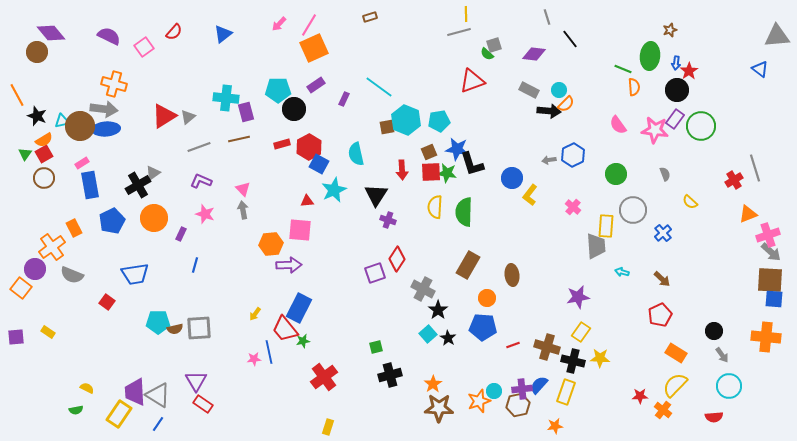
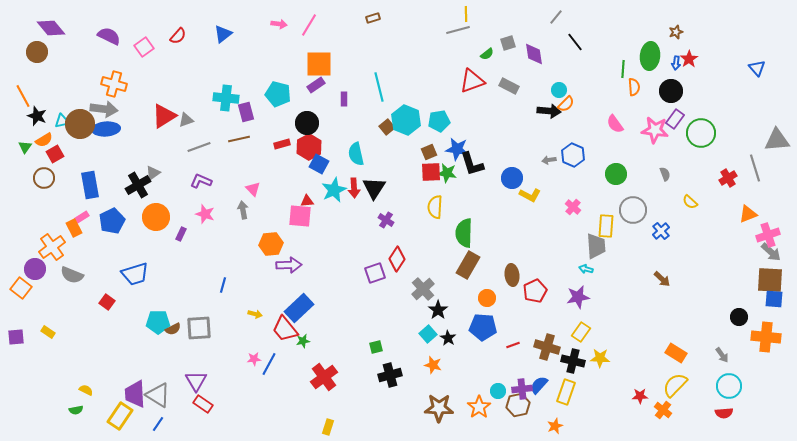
brown rectangle at (370, 17): moved 3 px right, 1 px down
gray line at (547, 17): moved 9 px right; rotated 56 degrees clockwise
pink arrow at (279, 24): rotated 126 degrees counterclockwise
brown star at (670, 30): moved 6 px right, 2 px down
red semicircle at (174, 32): moved 4 px right, 4 px down
gray line at (459, 32): moved 1 px left, 2 px up
purple diamond at (51, 33): moved 5 px up
gray triangle at (777, 36): moved 104 px down
black line at (570, 39): moved 5 px right, 3 px down
gray square at (494, 45): moved 14 px right, 2 px up
orange square at (314, 48): moved 5 px right, 16 px down; rotated 24 degrees clockwise
green semicircle at (487, 54): rotated 80 degrees counterclockwise
purple diamond at (534, 54): rotated 75 degrees clockwise
green line at (623, 69): rotated 72 degrees clockwise
blue triangle at (760, 69): moved 3 px left, 1 px up; rotated 12 degrees clockwise
red star at (689, 71): moved 12 px up
cyan line at (379, 87): rotated 40 degrees clockwise
cyan pentagon at (278, 90): moved 4 px down; rotated 15 degrees clockwise
gray rectangle at (529, 90): moved 20 px left, 4 px up
black circle at (677, 90): moved 6 px left, 1 px down
orange line at (17, 95): moved 6 px right, 1 px down
purple rectangle at (344, 99): rotated 24 degrees counterclockwise
black circle at (294, 109): moved 13 px right, 14 px down
gray triangle at (188, 117): moved 2 px left, 3 px down; rotated 21 degrees clockwise
pink semicircle at (618, 125): moved 3 px left, 1 px up
brown circle at (80, 126): moved 2 px up
green circle at (701, 126): moved 7 px down
brown square at (387, 127): rotated 28 degrees counterclockwise
green triangle at (25, 154): moved 7 px up
red square at (44, 154): moved 11 px right
blue hexagon at (573, 155): rotated 10 degrees counterclockwise
pink rectangle at (82, 163): moved 54 px down
red arrow at (402, 170): moved 48 px left, 18 px down
red cross at (734, 180): moved 6 px left, 2 px up
pink triangle at (243, 189): moved 10 px right
black triangle at (376, 195): moved 2 px left, 7 px up
yellow L-shape at (530, 195): rotated 100 degrees counterclockwise
green semicircle at (464, 212): moved 21 px down
orange circle at (154, 218): moved 2 px right, 1 px up
purple cross at (388, 220): moved 2 px left; rotated 14 degrees clockwise
pink square at (300, 230): moved 14 px up
blue cross at (663, 233): moved 2 px left, 2 px up
blue line at (195, 265): moved 28 px right, 20 px down
cyan arrow at (622, 272): moved 36 px left, 3 px up
blue trapezoid at (135, 274): rotated 8 degrees counterclockwise
gray cross at (423, 289): rotated 20 degrees clockwise
blue rectangle at (299, 308): rotated 20 degrees clockwise
yellow arrow at (255, 314): rotated 112 degrees counterclockwise
red pentagon at (660, 315): moved 125 px left, 24 px up
brown semicircle at (175, 329): moved 2 px left; rotated 14 degrees counterclockwise
black circle at (714, 331): moved 25 px right, 14 px up
blue line at (269, 352): moved 12 px down; rotated 40 degrees clockwise
orange star at (433, 384): moved 19 px up; rotated 24 degrees counterclockwise
yellow semicircle at (87, 388): moved 1 px left, 2 px down
cyan circle at (494, 391): moved 4 px right
purple trapezoid at (135, 392): moved 2 px down
orange star at (479, 401): moved 6 px down; rotated 15 degrees counterclockwise
yellow rectangle at (119, 414): moved 1 px right, 2 px down
red semicircle at (714, 417): moved 10 px right, 4 px up
orange star at (555, 426): rotated 14 degrees counterclockwise
